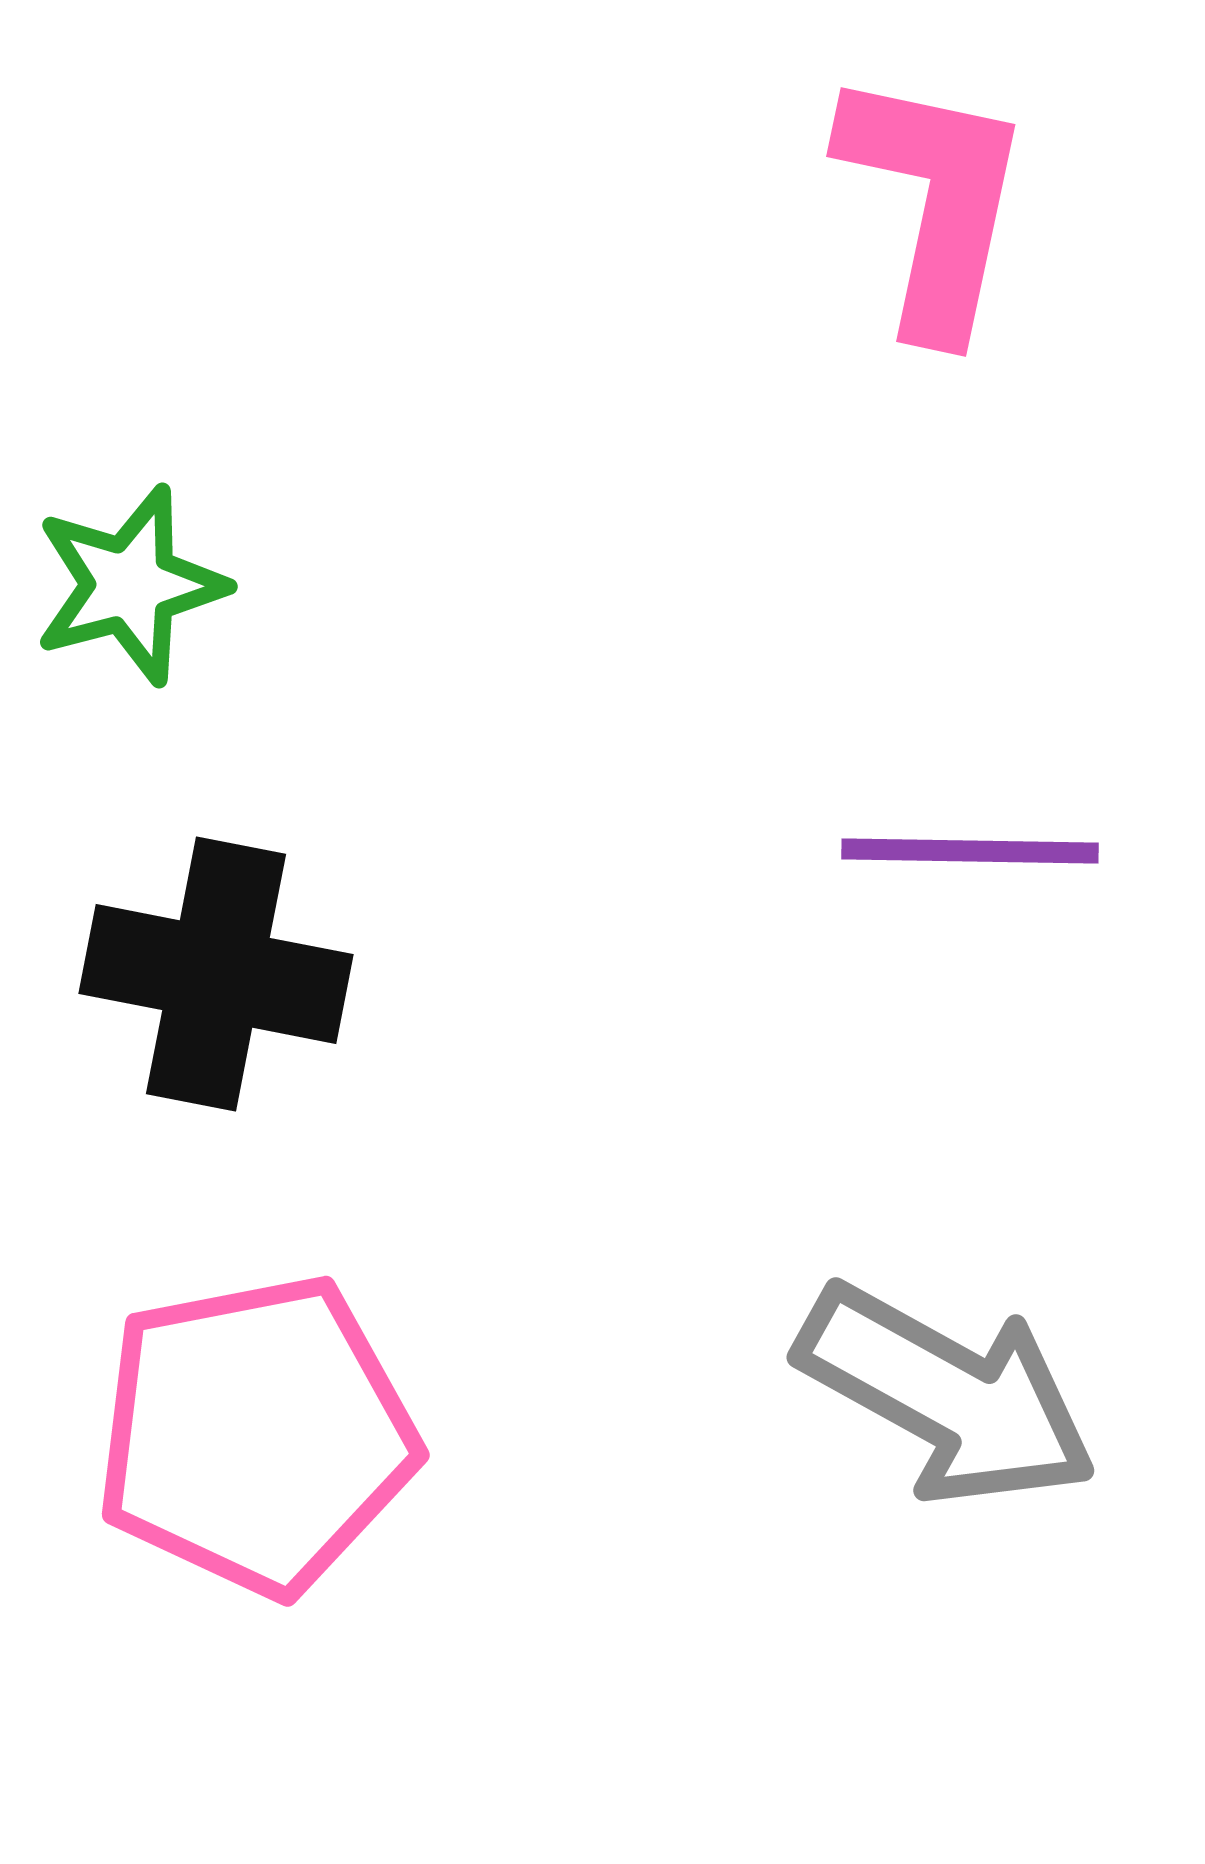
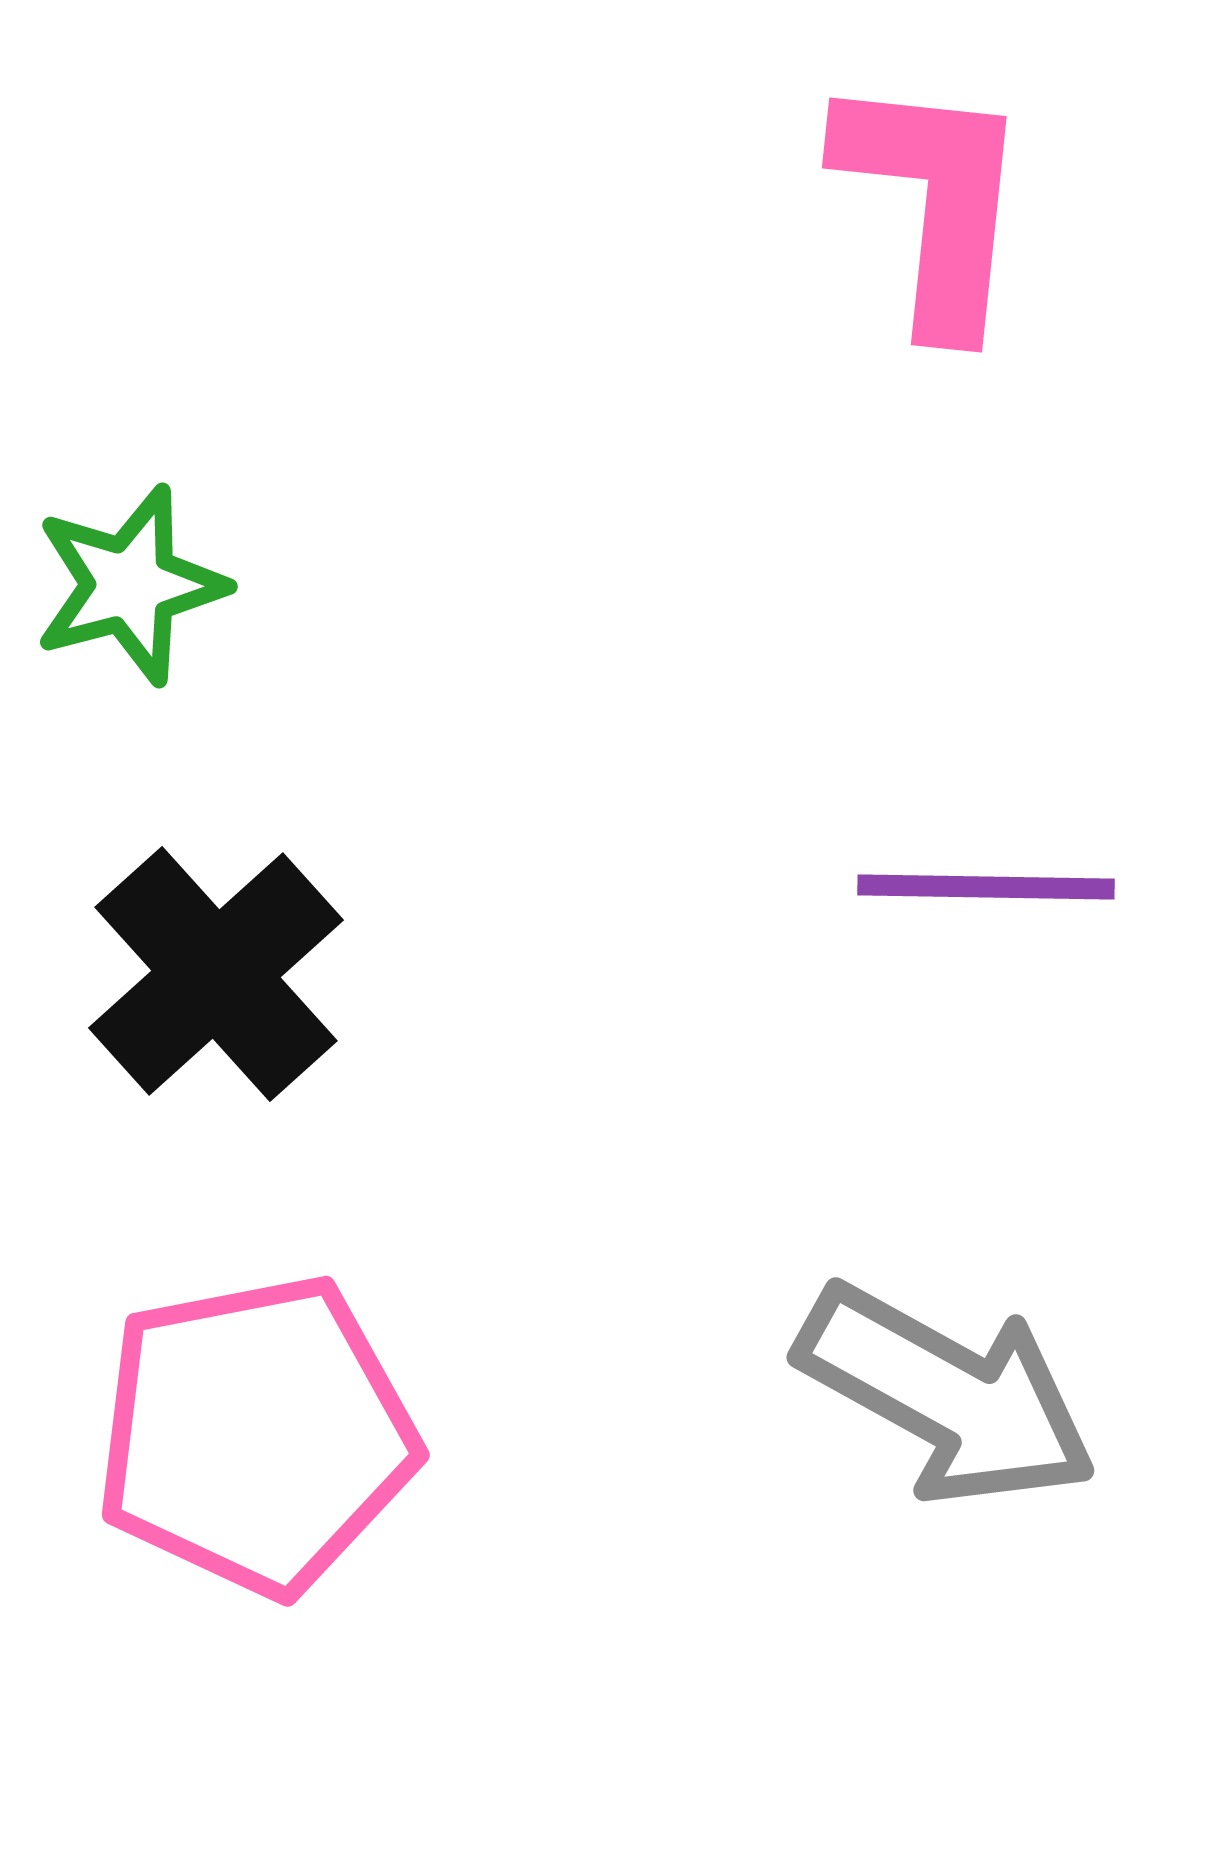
pink L-shape: rotated 6 degrees counterclockwise
purple line: moved 16 px right, 36 px down
black cross: rotated 37 degrees clockwise
